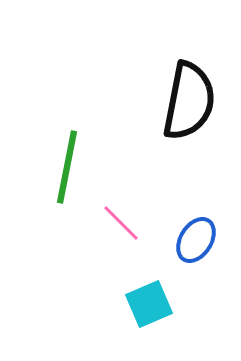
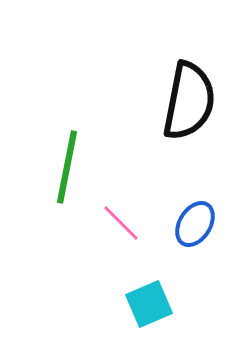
blue ellipse: moved 1 px left, 16 px up
